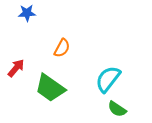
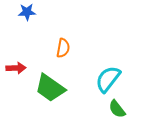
blue star: moved 1 px up
orange semicircle: moved 1 px right; rotated 18 degrees counterclockwise
red arrow: rotated 48 degrees clockwise
green semicircle: rotated 18 degrees clockwise
